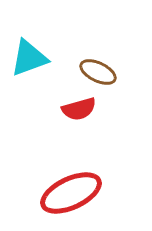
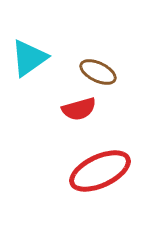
cyan triangle: rotated 15 degrees counterclockwise
red ellipse: moved 29 px right, 22 px up
